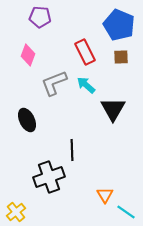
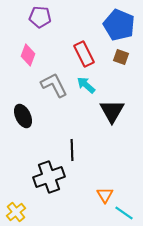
red rectangle: moved 1 px left, 2 px down
brown square: rotated 21 degrees clockwise
gray L-shape: moved 2 px down; rotated 84 degrees clockwise
black triangle: moved 1 px left, 2 px down
black ellipse: moved 4 px left, 4 px up
cyan line: moved 2 px left, 1 px down
